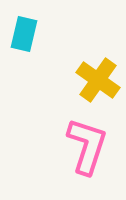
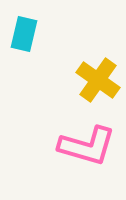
pink L-shape: rotated 88 degrees clockwise
